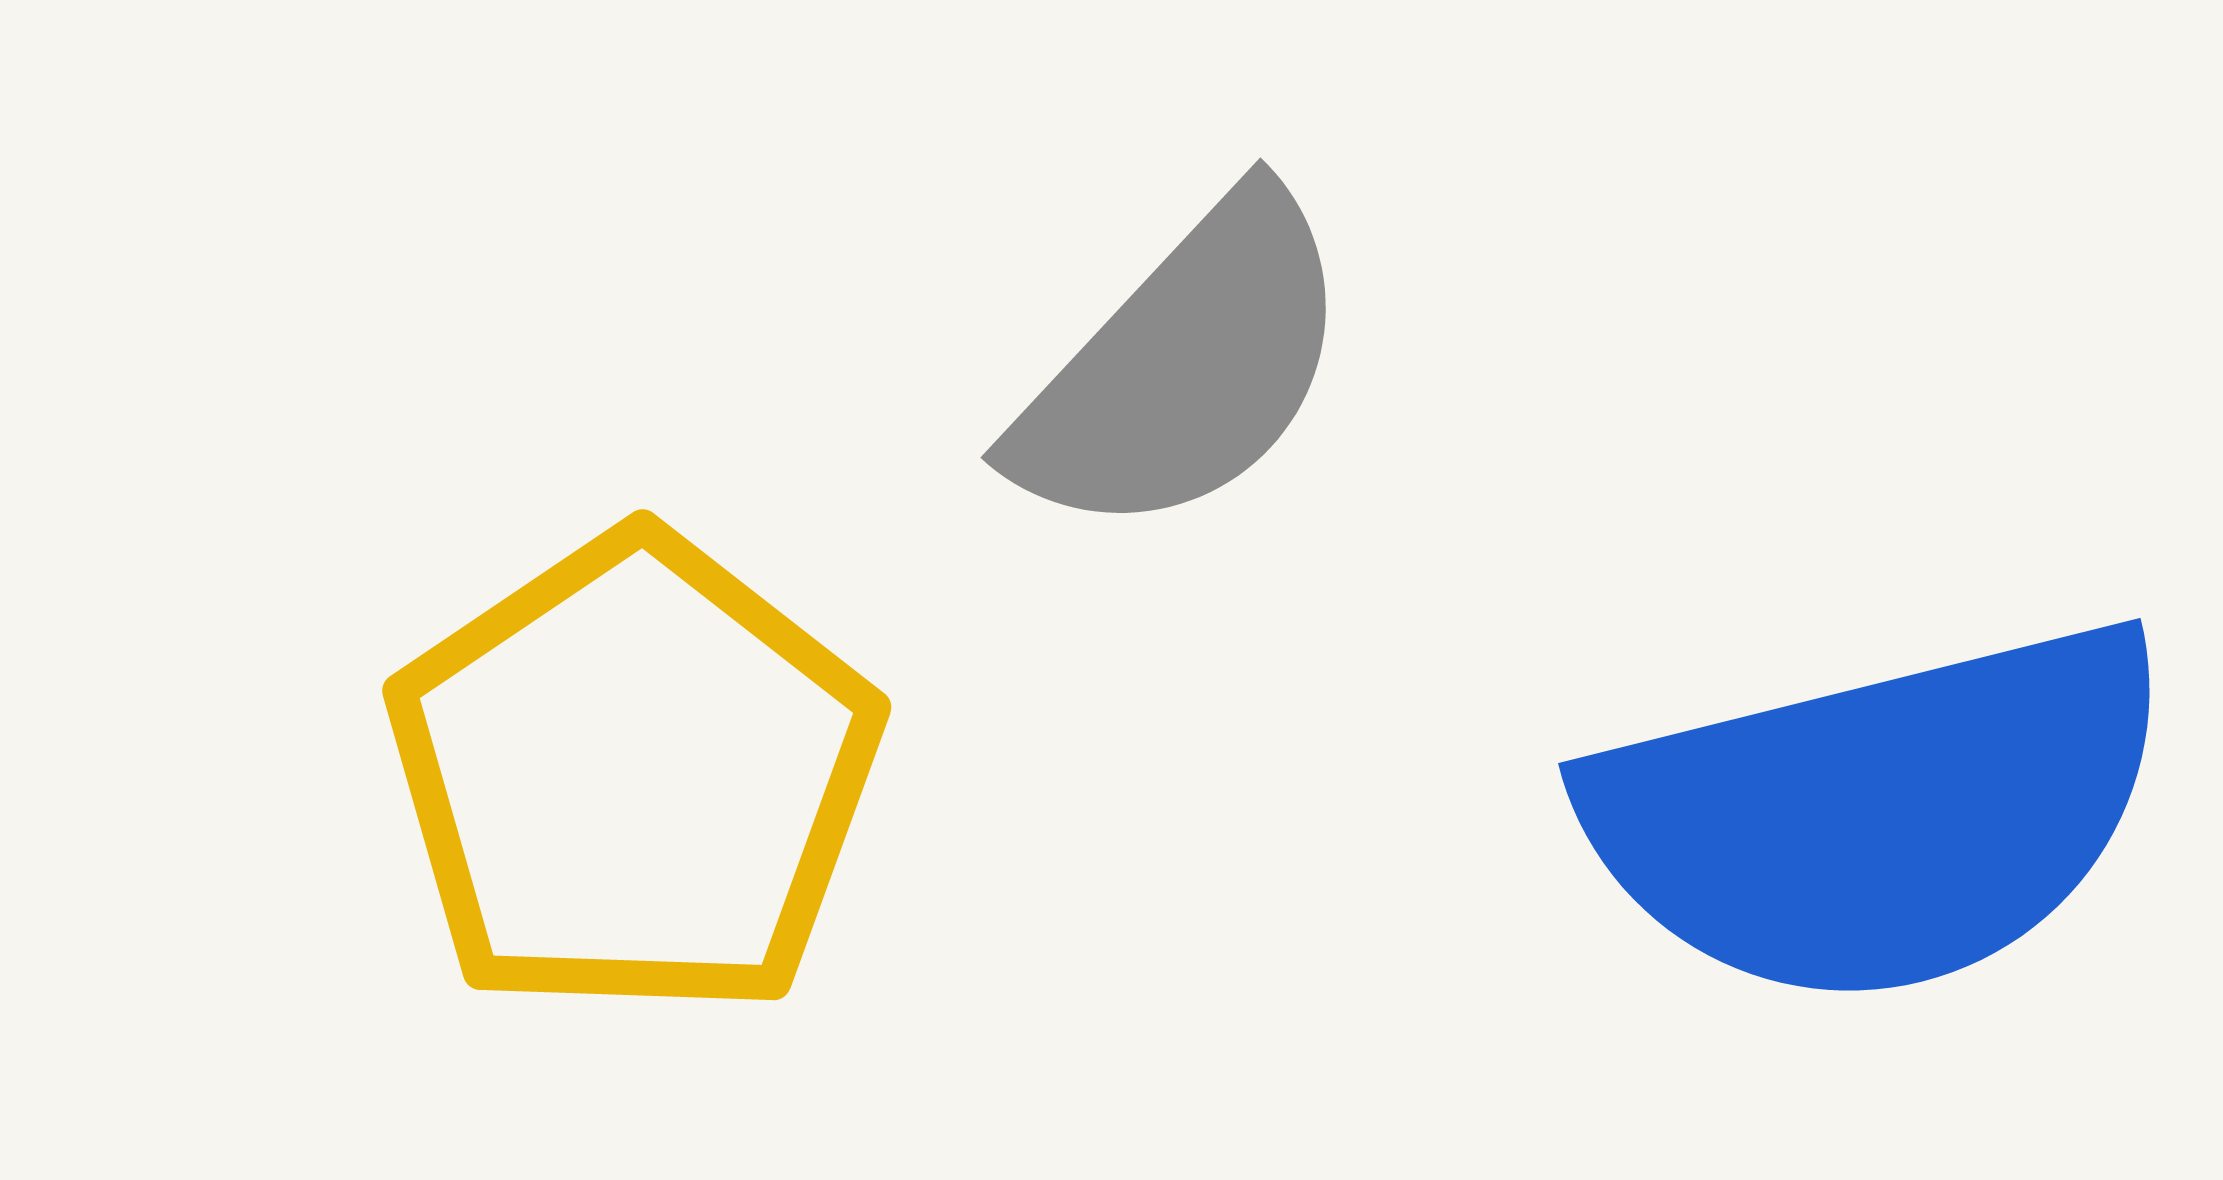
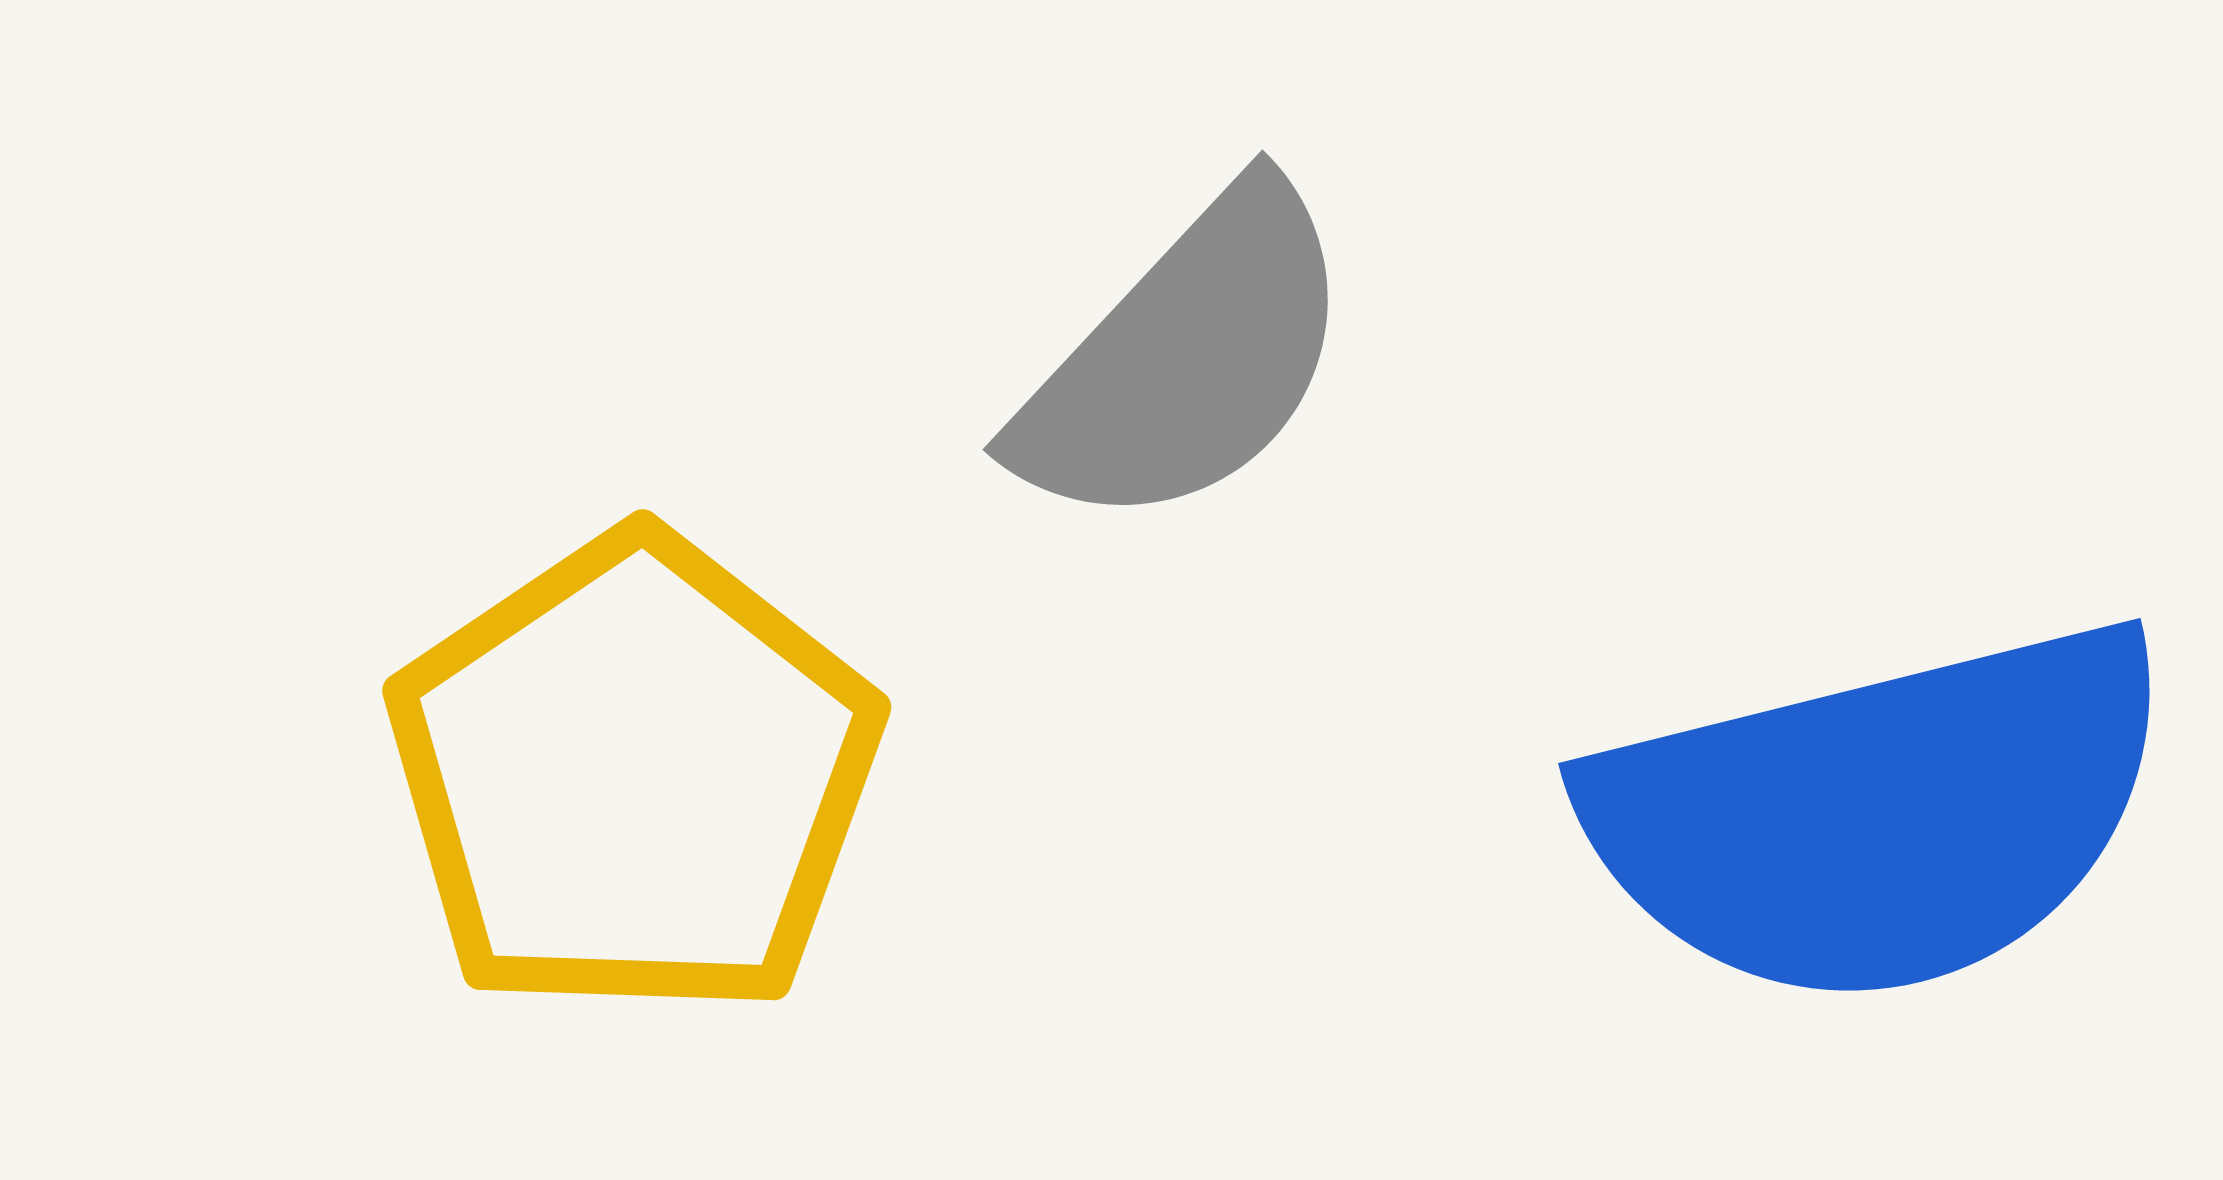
gray semicircle: moved 2 px right, 8 px up
